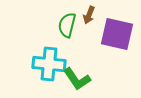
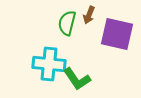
green semicircle: moved 2 px up
